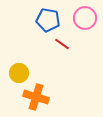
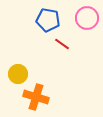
pink circle: moved 2 px right
yellow circle: moved 1 px left, 1 px down
